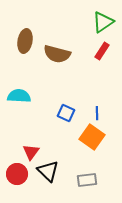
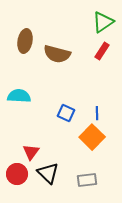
orange square: rotated 10 degrees clockwise
black triangle: moved 2 px down
